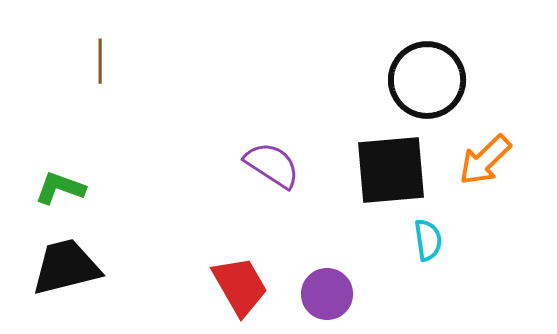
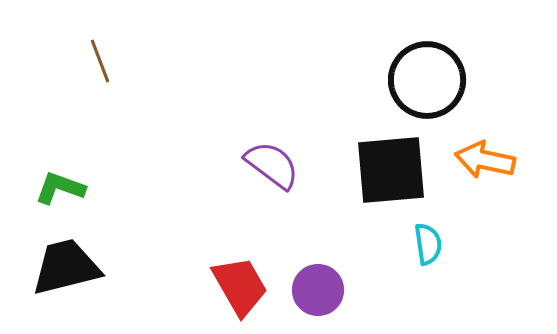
brown line: rotated 21 degrees counterclockwise
orange arrow: rotated 56 degrees clockwise
purple semicircle: rotated 4 degrees clockwise
cyan semicircle: moved 4 px down
purple circle: moved 9 px left, 4 px up
